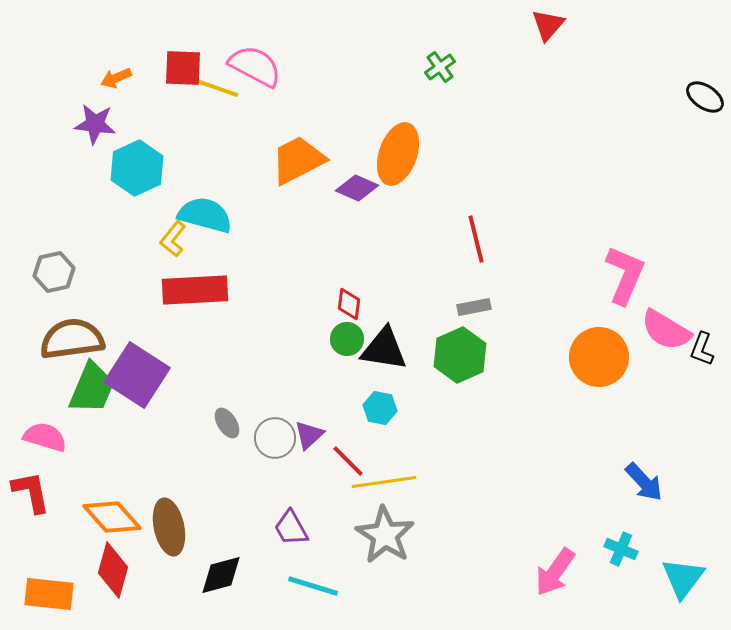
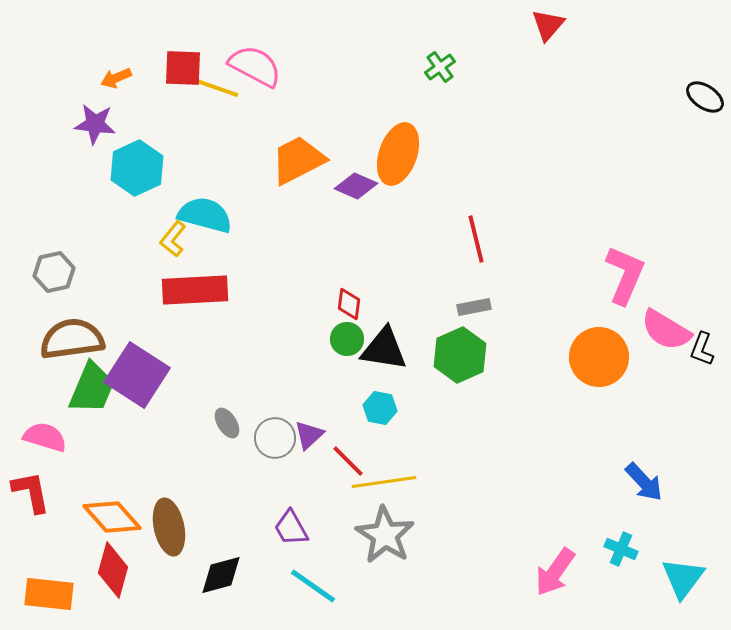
purple diamond at (357, 188): moved 1 px left, 2 px up
cyan line at (313, 586): rotated 18 degrees clockwise
